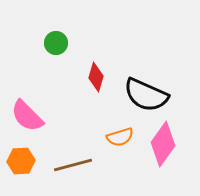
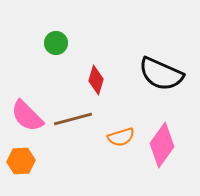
red diamond: moved 3 px down
black semicircle: moved 15 px right, 21 px up
orange semicircle: moved 1 px right
pink diamond: moved 1 px left, 1 px down
brown line: moved 46 px up
